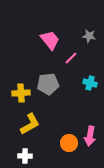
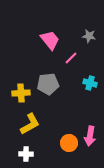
white cross: moved 1 px right, 2 px up
